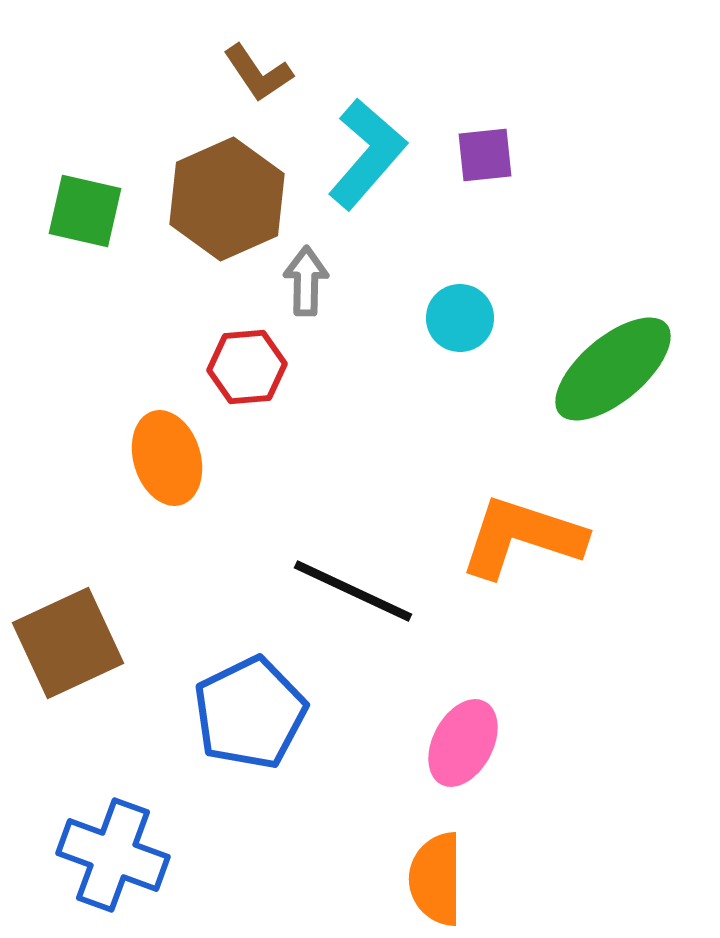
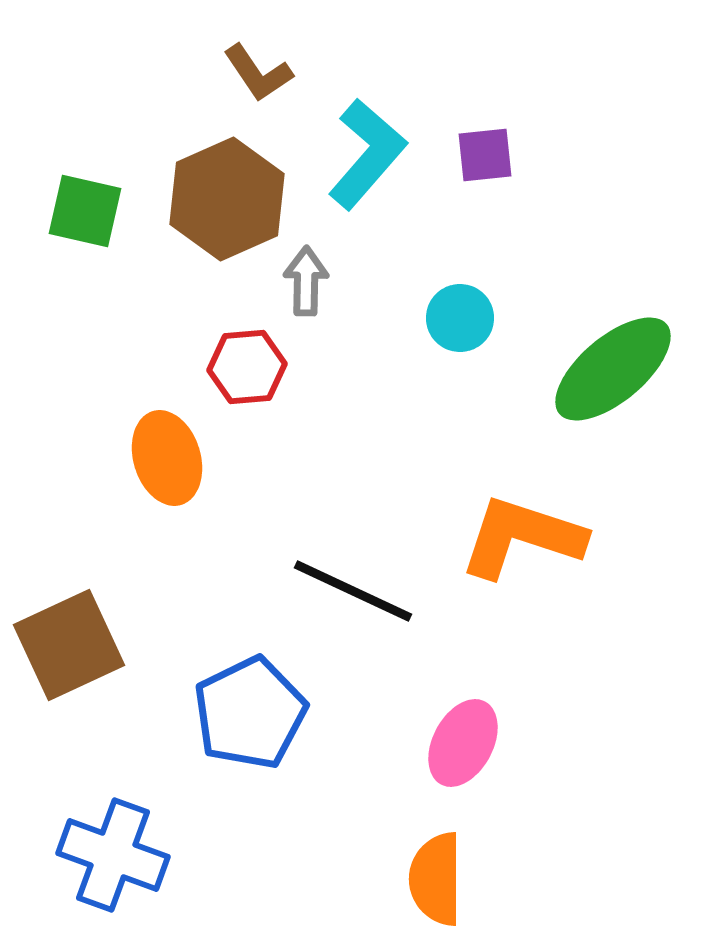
brown square: moved 1 px right, 2 px down
